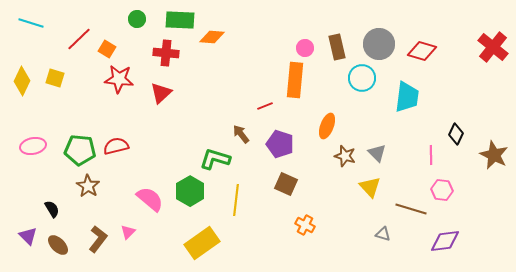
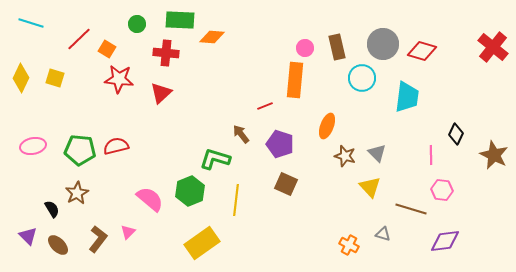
green circle at (137, 19): moved 5 px down
gray circle at (379, 44): moved 4 px right
yellow diamond at (22, 81): moved 1 px left, 3 px up
brown star at (88, 186): moved 11 px left, 7 px down; rotated 10 degrees clockwise
green hexagon at (190, 191): rotated 8 degrees clockwise
orange cross at (305, 225): moved 44 px right, 20 px down
